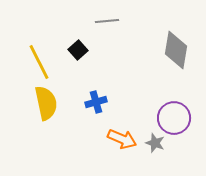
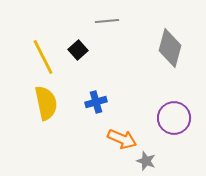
gray diamond: moved 6 px left, 2 px up; rotated 6 degrees clockwise
yellow line: moved 4 px right, 5 px up
gray star: moved 9 px left, 18 px down
